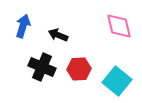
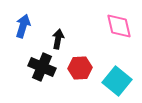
black arrow: moved 4 px down; rotated 78 degrees clockwise
red hexagon: moved 1 px right, 1 px up
